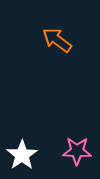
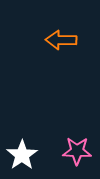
orange arrow: moved 4 px right; rotated 36 degrees counterclockwise
